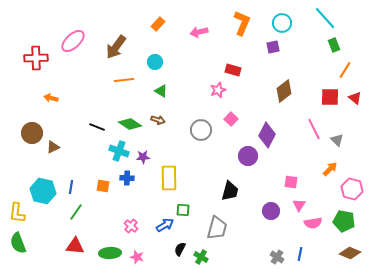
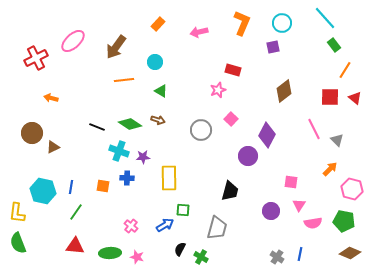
green rectangle at (334, 45): rotated 16 degrees counterclockwise
red cross at (36, 58): rotated 25 degrees counterclockwise
